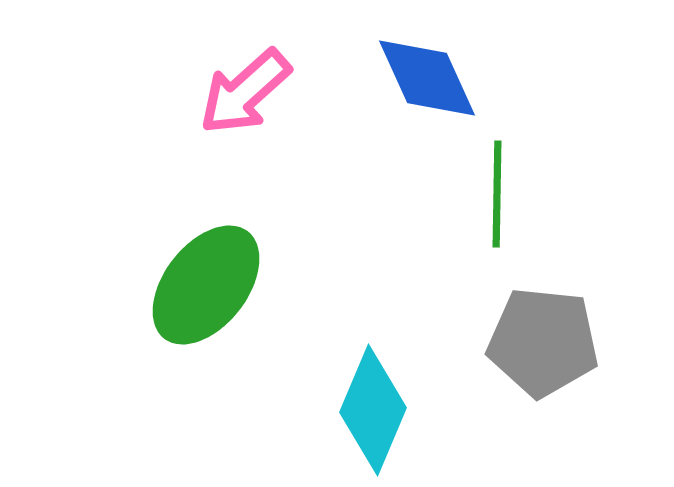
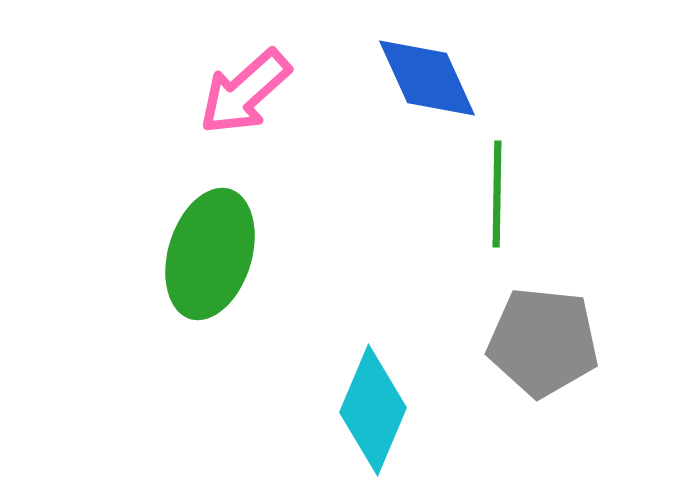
green ellipse: moved 4 px right, 31 px up; rotated 21 degrees counterclockwise
